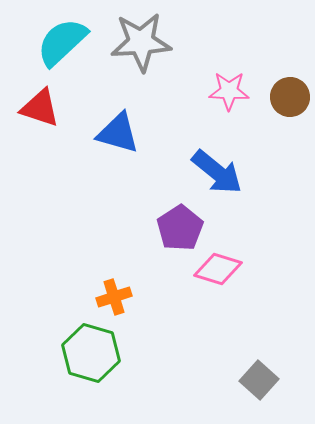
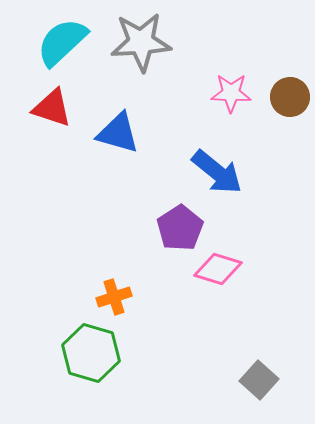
pink star: moved 2 px right, 2 px down
red triangle: moved 12 px right
